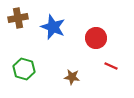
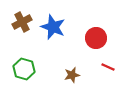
brown cross: moved 4 px right, 4 px down; rotated 18 degrees counterclockwise
red line: moved 3 px left, 1 px down
brown star: moved 2 px up; rotated 21 degrees counterclockwise
